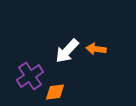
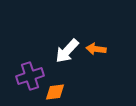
purple cross: rotated 16 degrees clockwise
